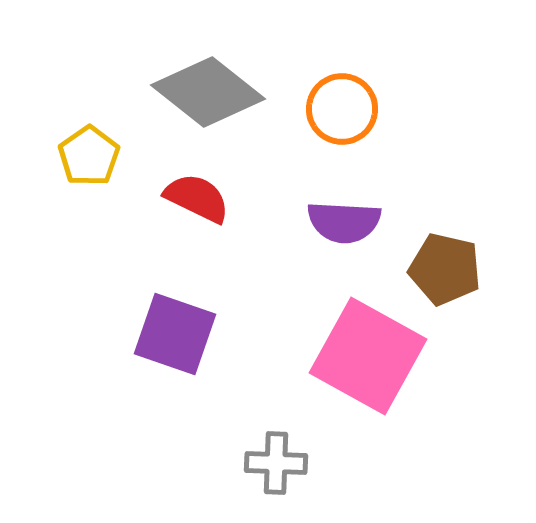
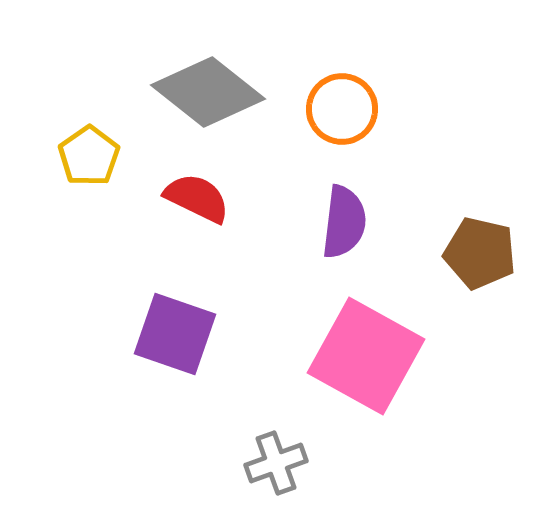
purple semicircle: rotated 86 degrees counterclockwise
brown pentagon: moved 35 px right, 16 px up
pink square: moved 2 px left
gray cross: rotated 22 degrees counterclockwise
